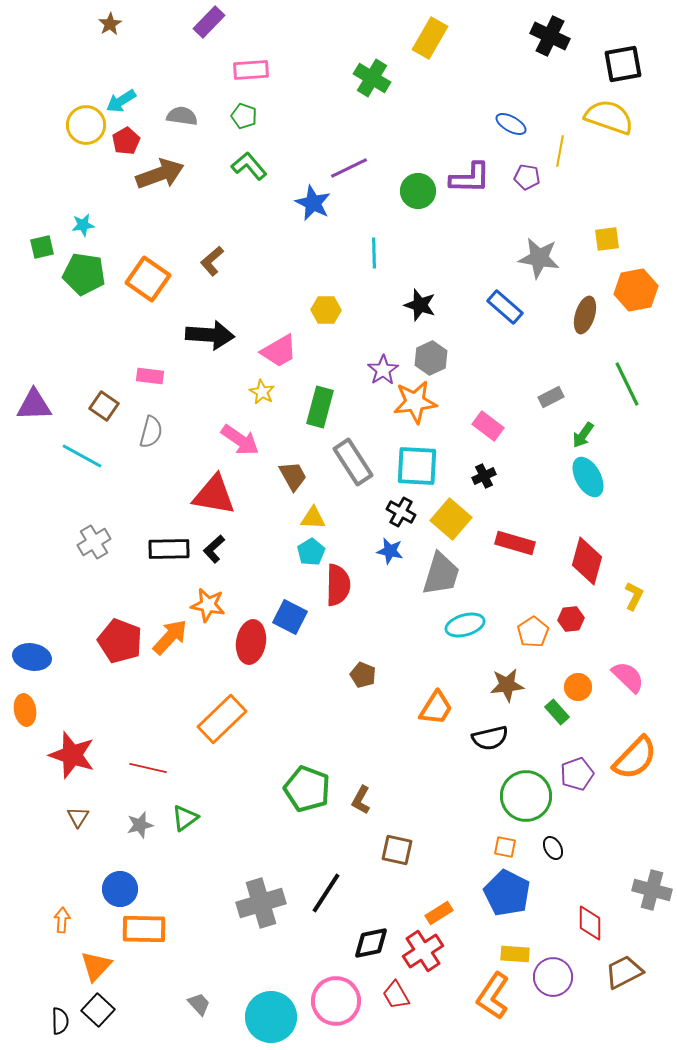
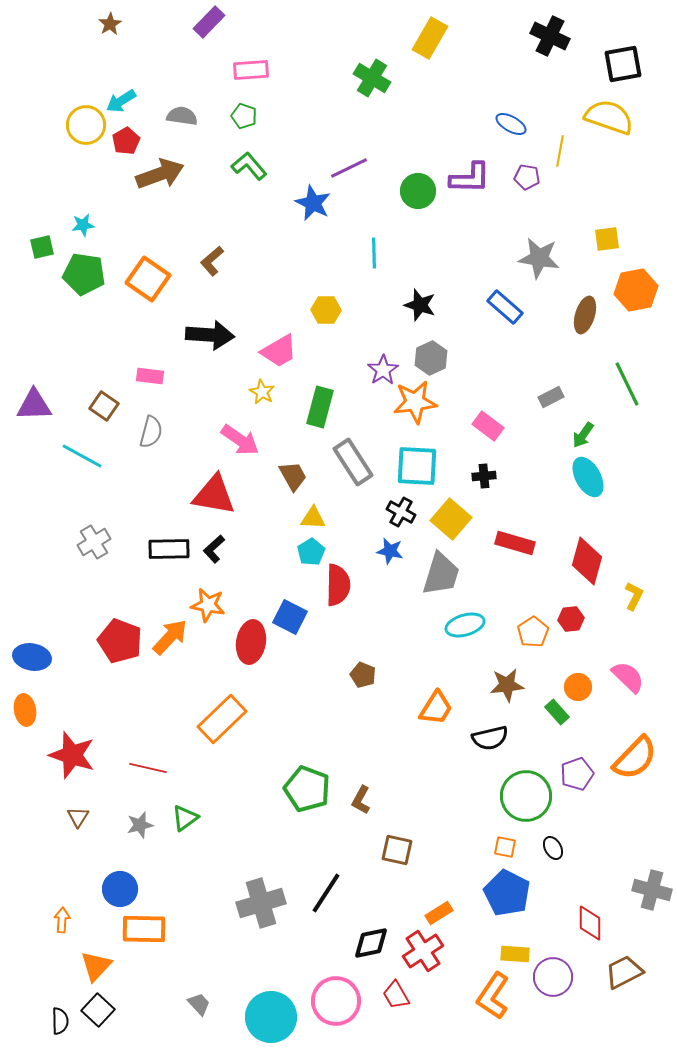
black cross at (484, 476): rotated 20 degrees clockwise
